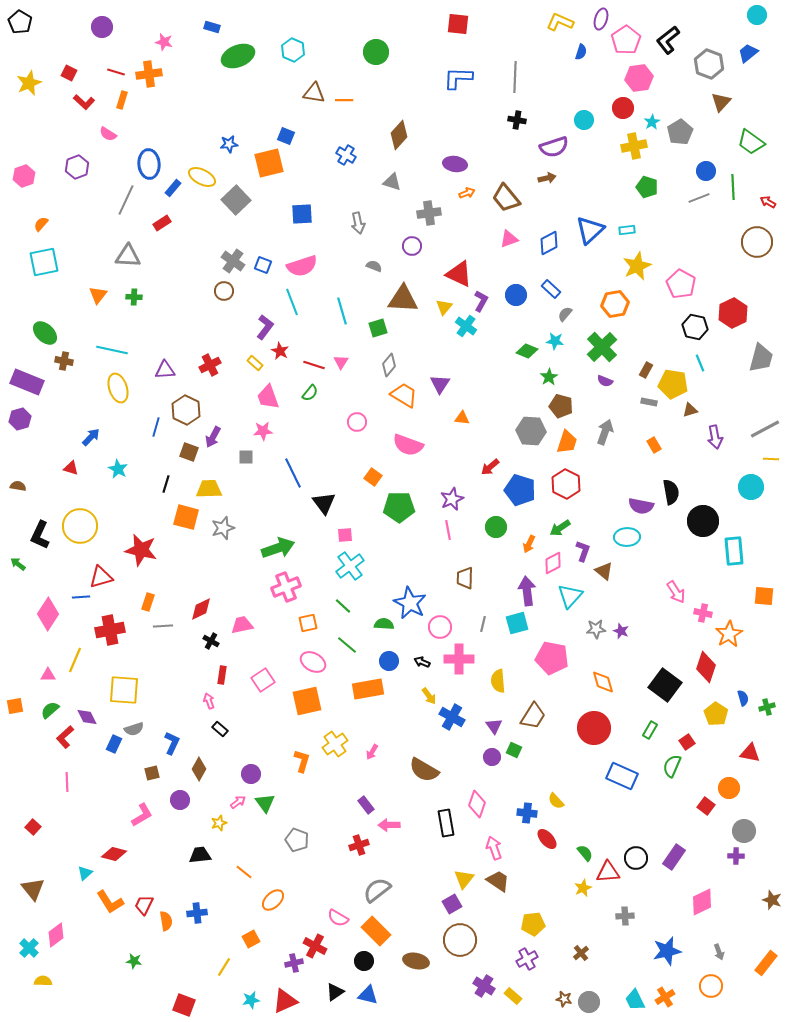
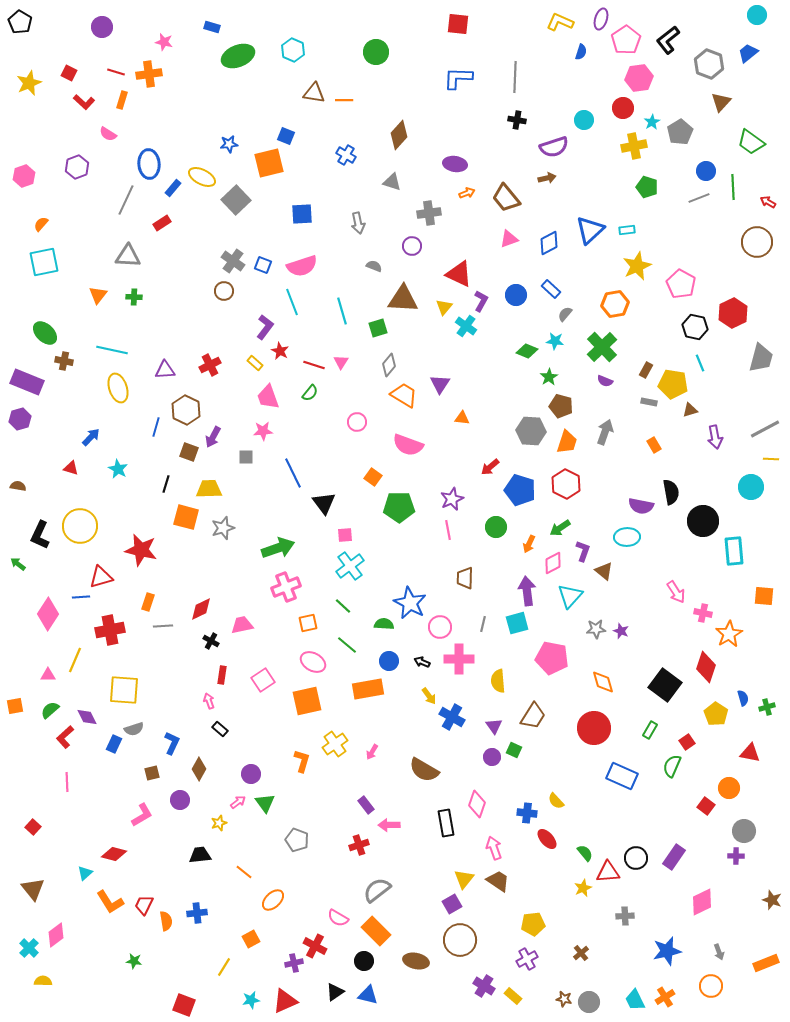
orange rectangle at (766, 963): rotated 30 degrees clockwise
